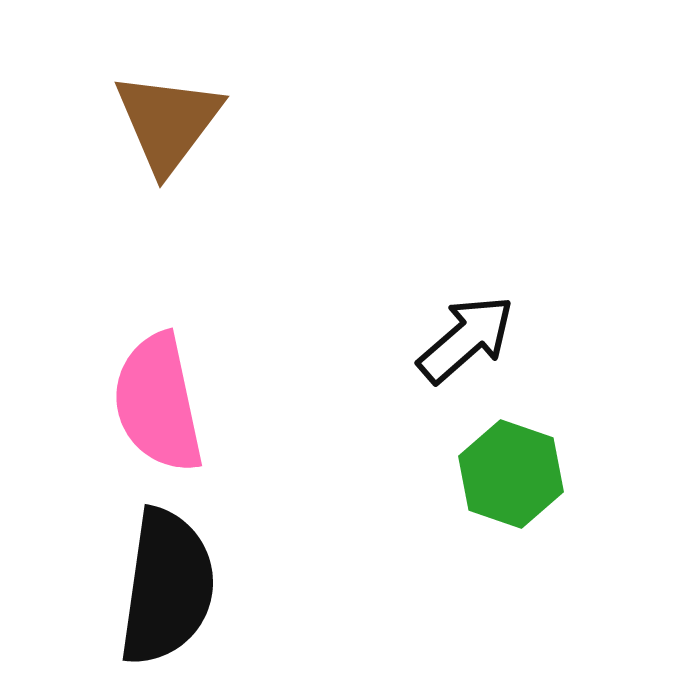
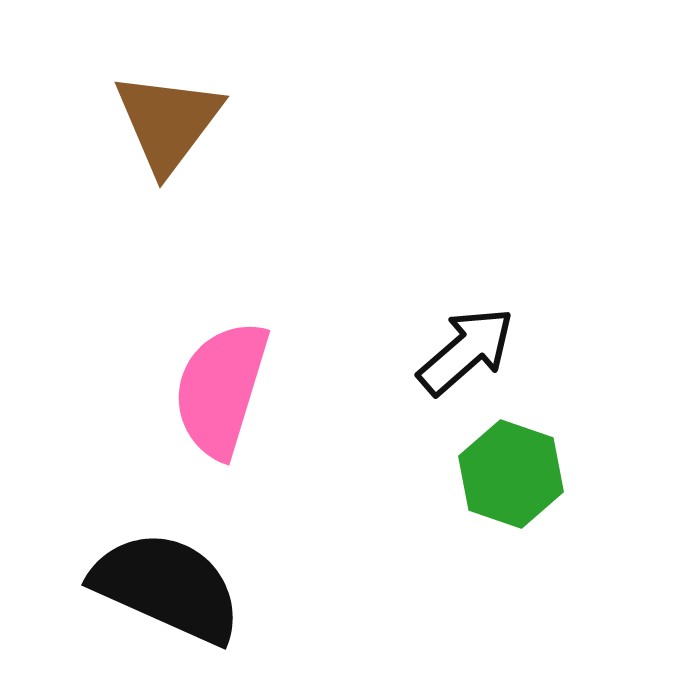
black arrow: moved 12 px down
pink semicircle: moved 63 px right, 14 px up; rotated 29 degrees clockwise
black semicircle: rotated 74 degrees counterclockwise
